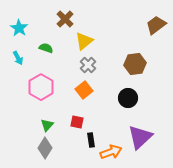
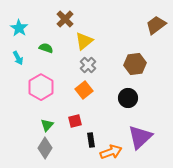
red square: moved 2 px left, 1 px up; rotated 24 degrees counterclockwise
